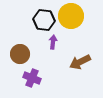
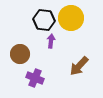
yellow circle: moved 2 px down
purple arrow: moved 2 px left, 1 px up
brown arrow: moved 1 px left, 4 px down; rotated 20 degrees counterclockwise
purple cross: moved 3 px right
